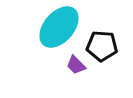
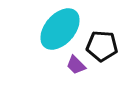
cyan ellipse: moved 1 px right, 2 px down
